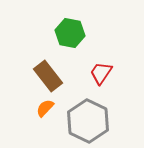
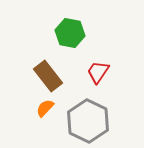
red trapezoid: moved 3 px left, 1 px up
